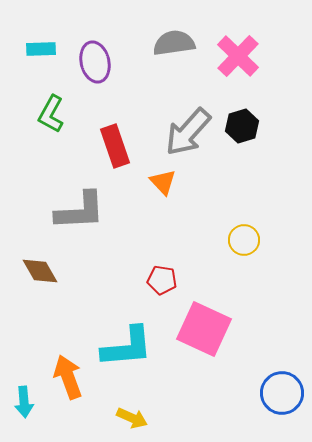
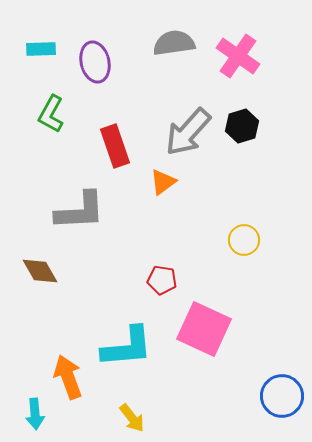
pink cross: rotated 9 degrees counterclockwise
orange triangle: rotated 36 degrees clockwise
blue circle: moved 3 px down
cyan arrow: moved 11 px right, 12 px down
yellow arrow: rotated 28 degrees clockwise
